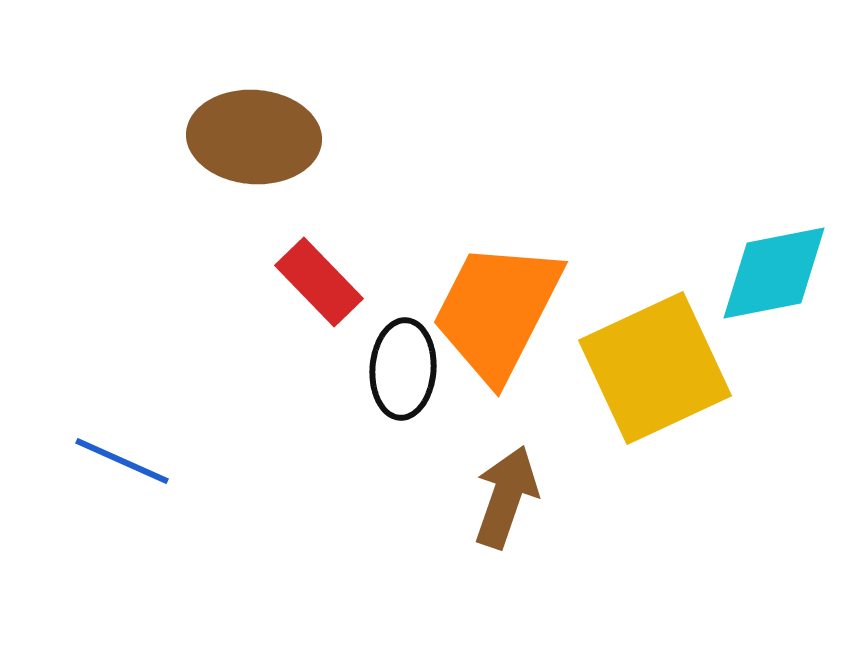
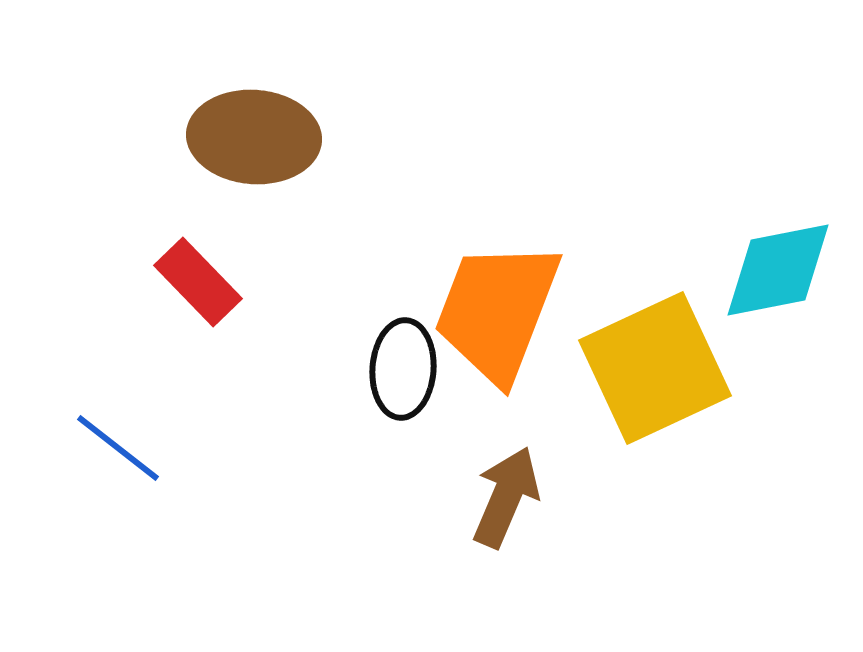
cyan diamond: moved 4 px right, 3 px up
red rectangle: moved 121 px left
orange trapezoid: rotated 6 degrees counterclockwise
blue line: moved 4 px left, 13 px up; rotated 14 degrees clockwise
brown arrow: rotated 4 degrees clockwise
